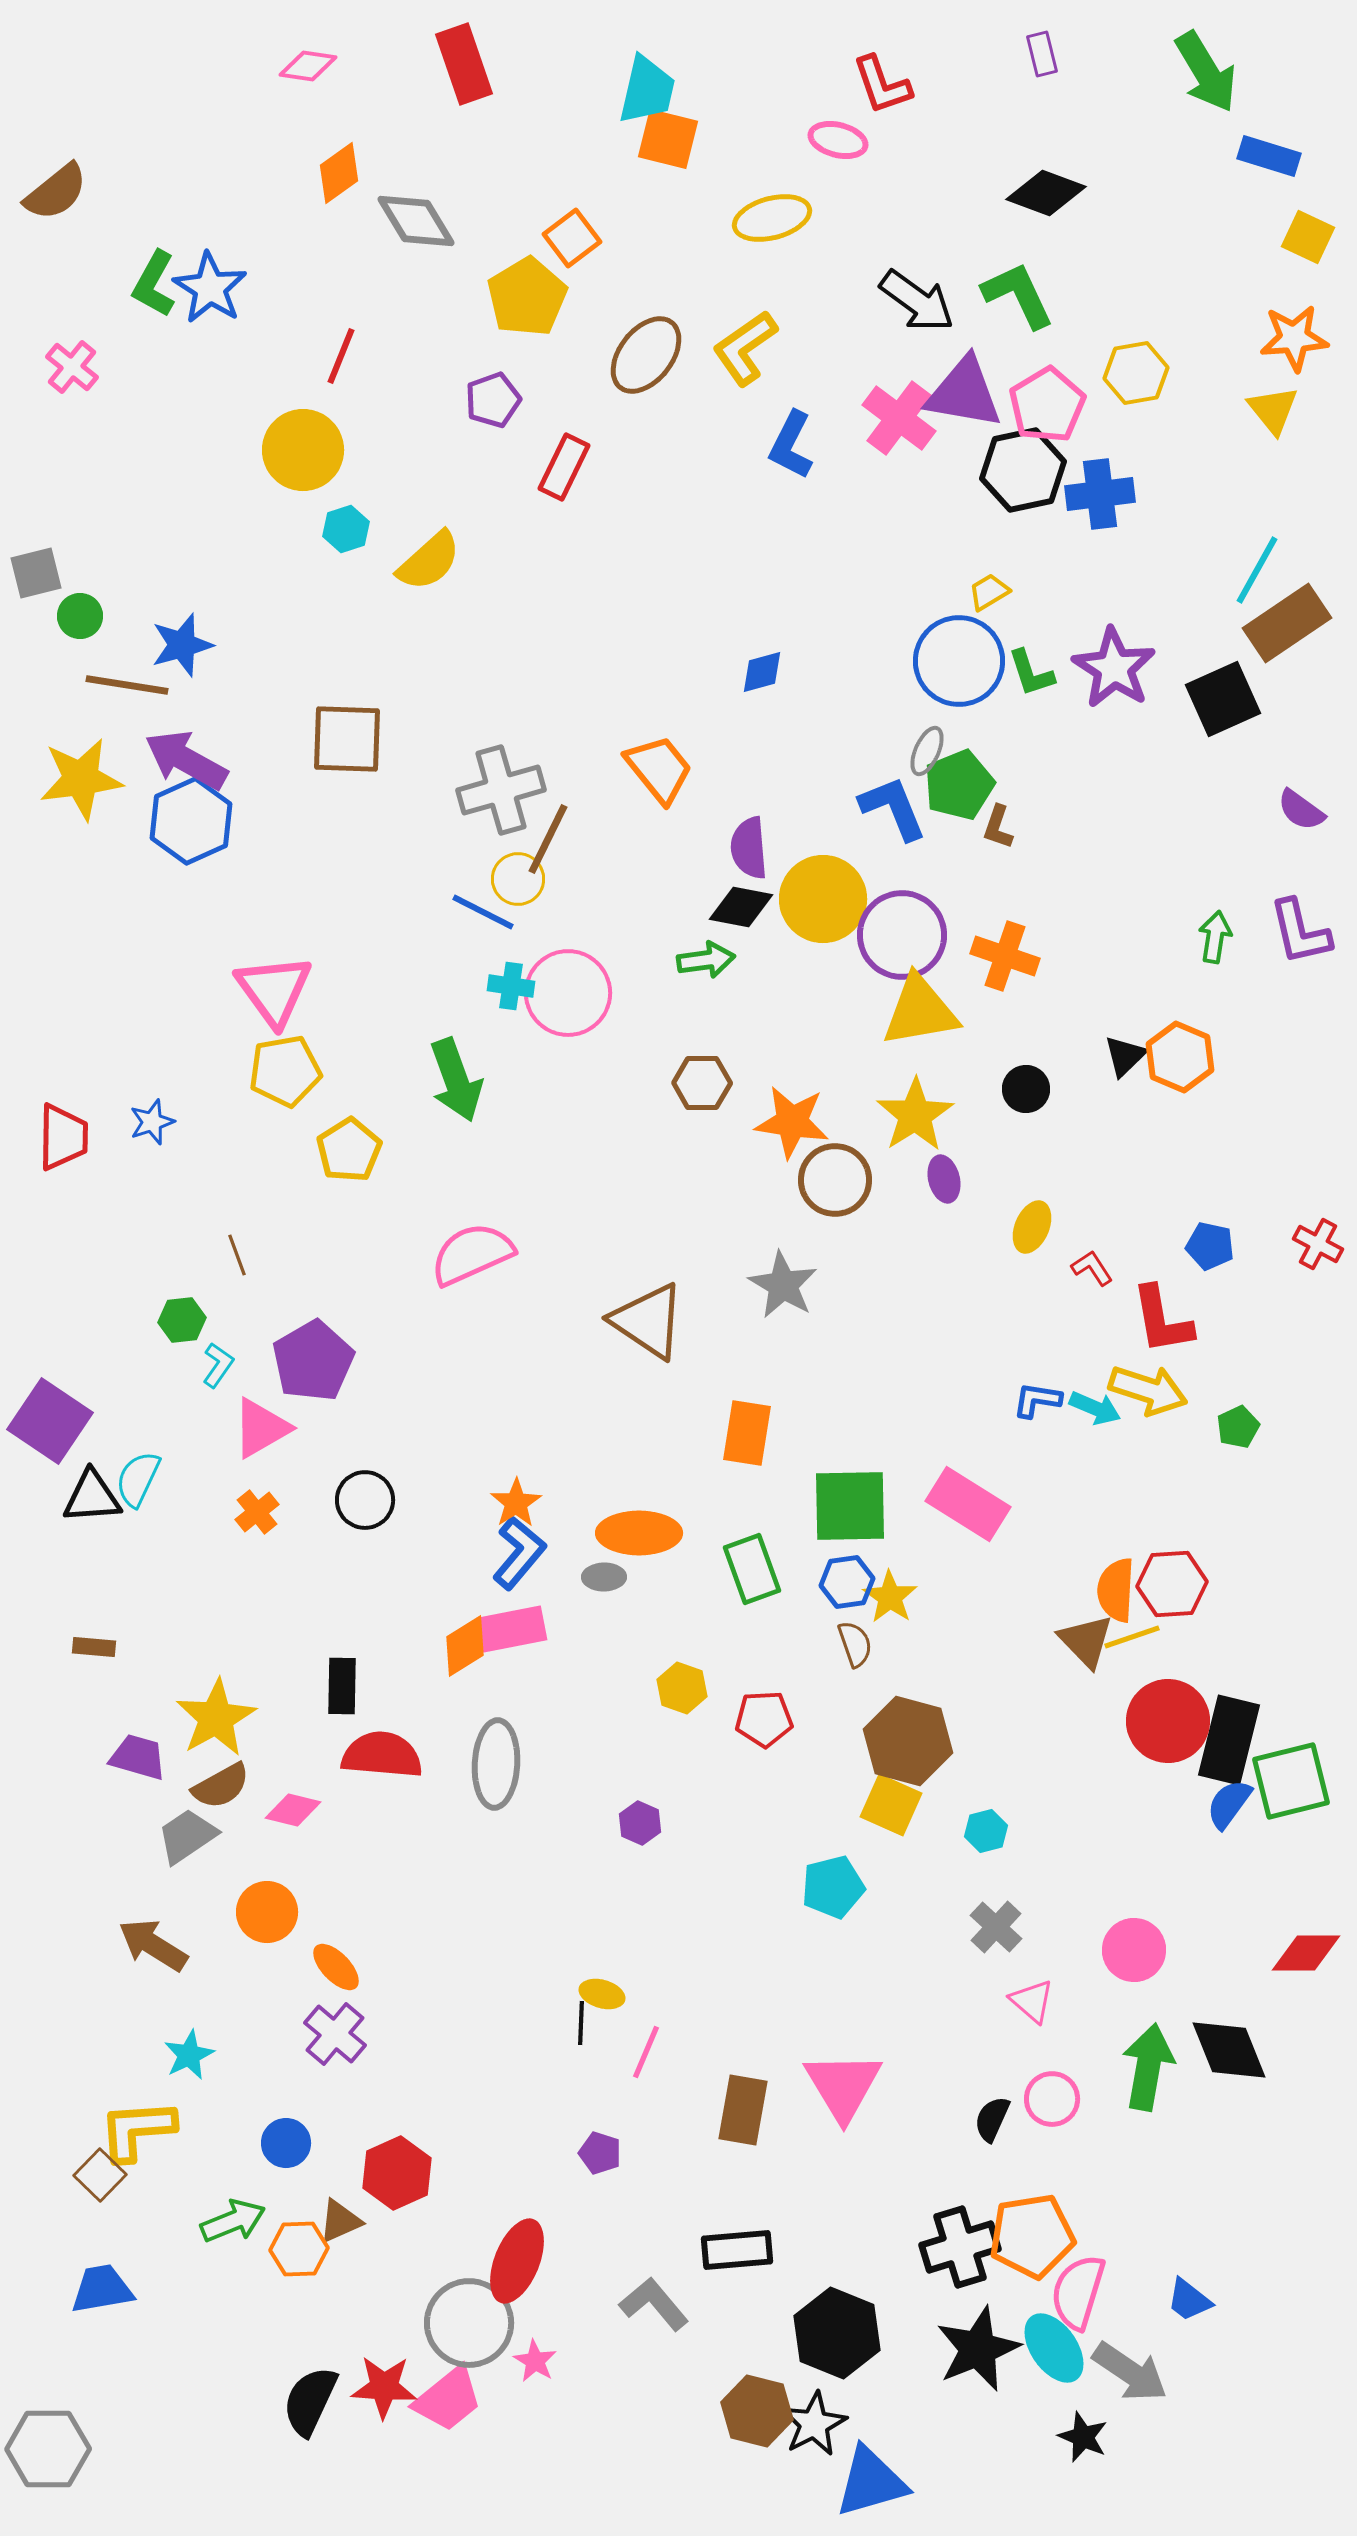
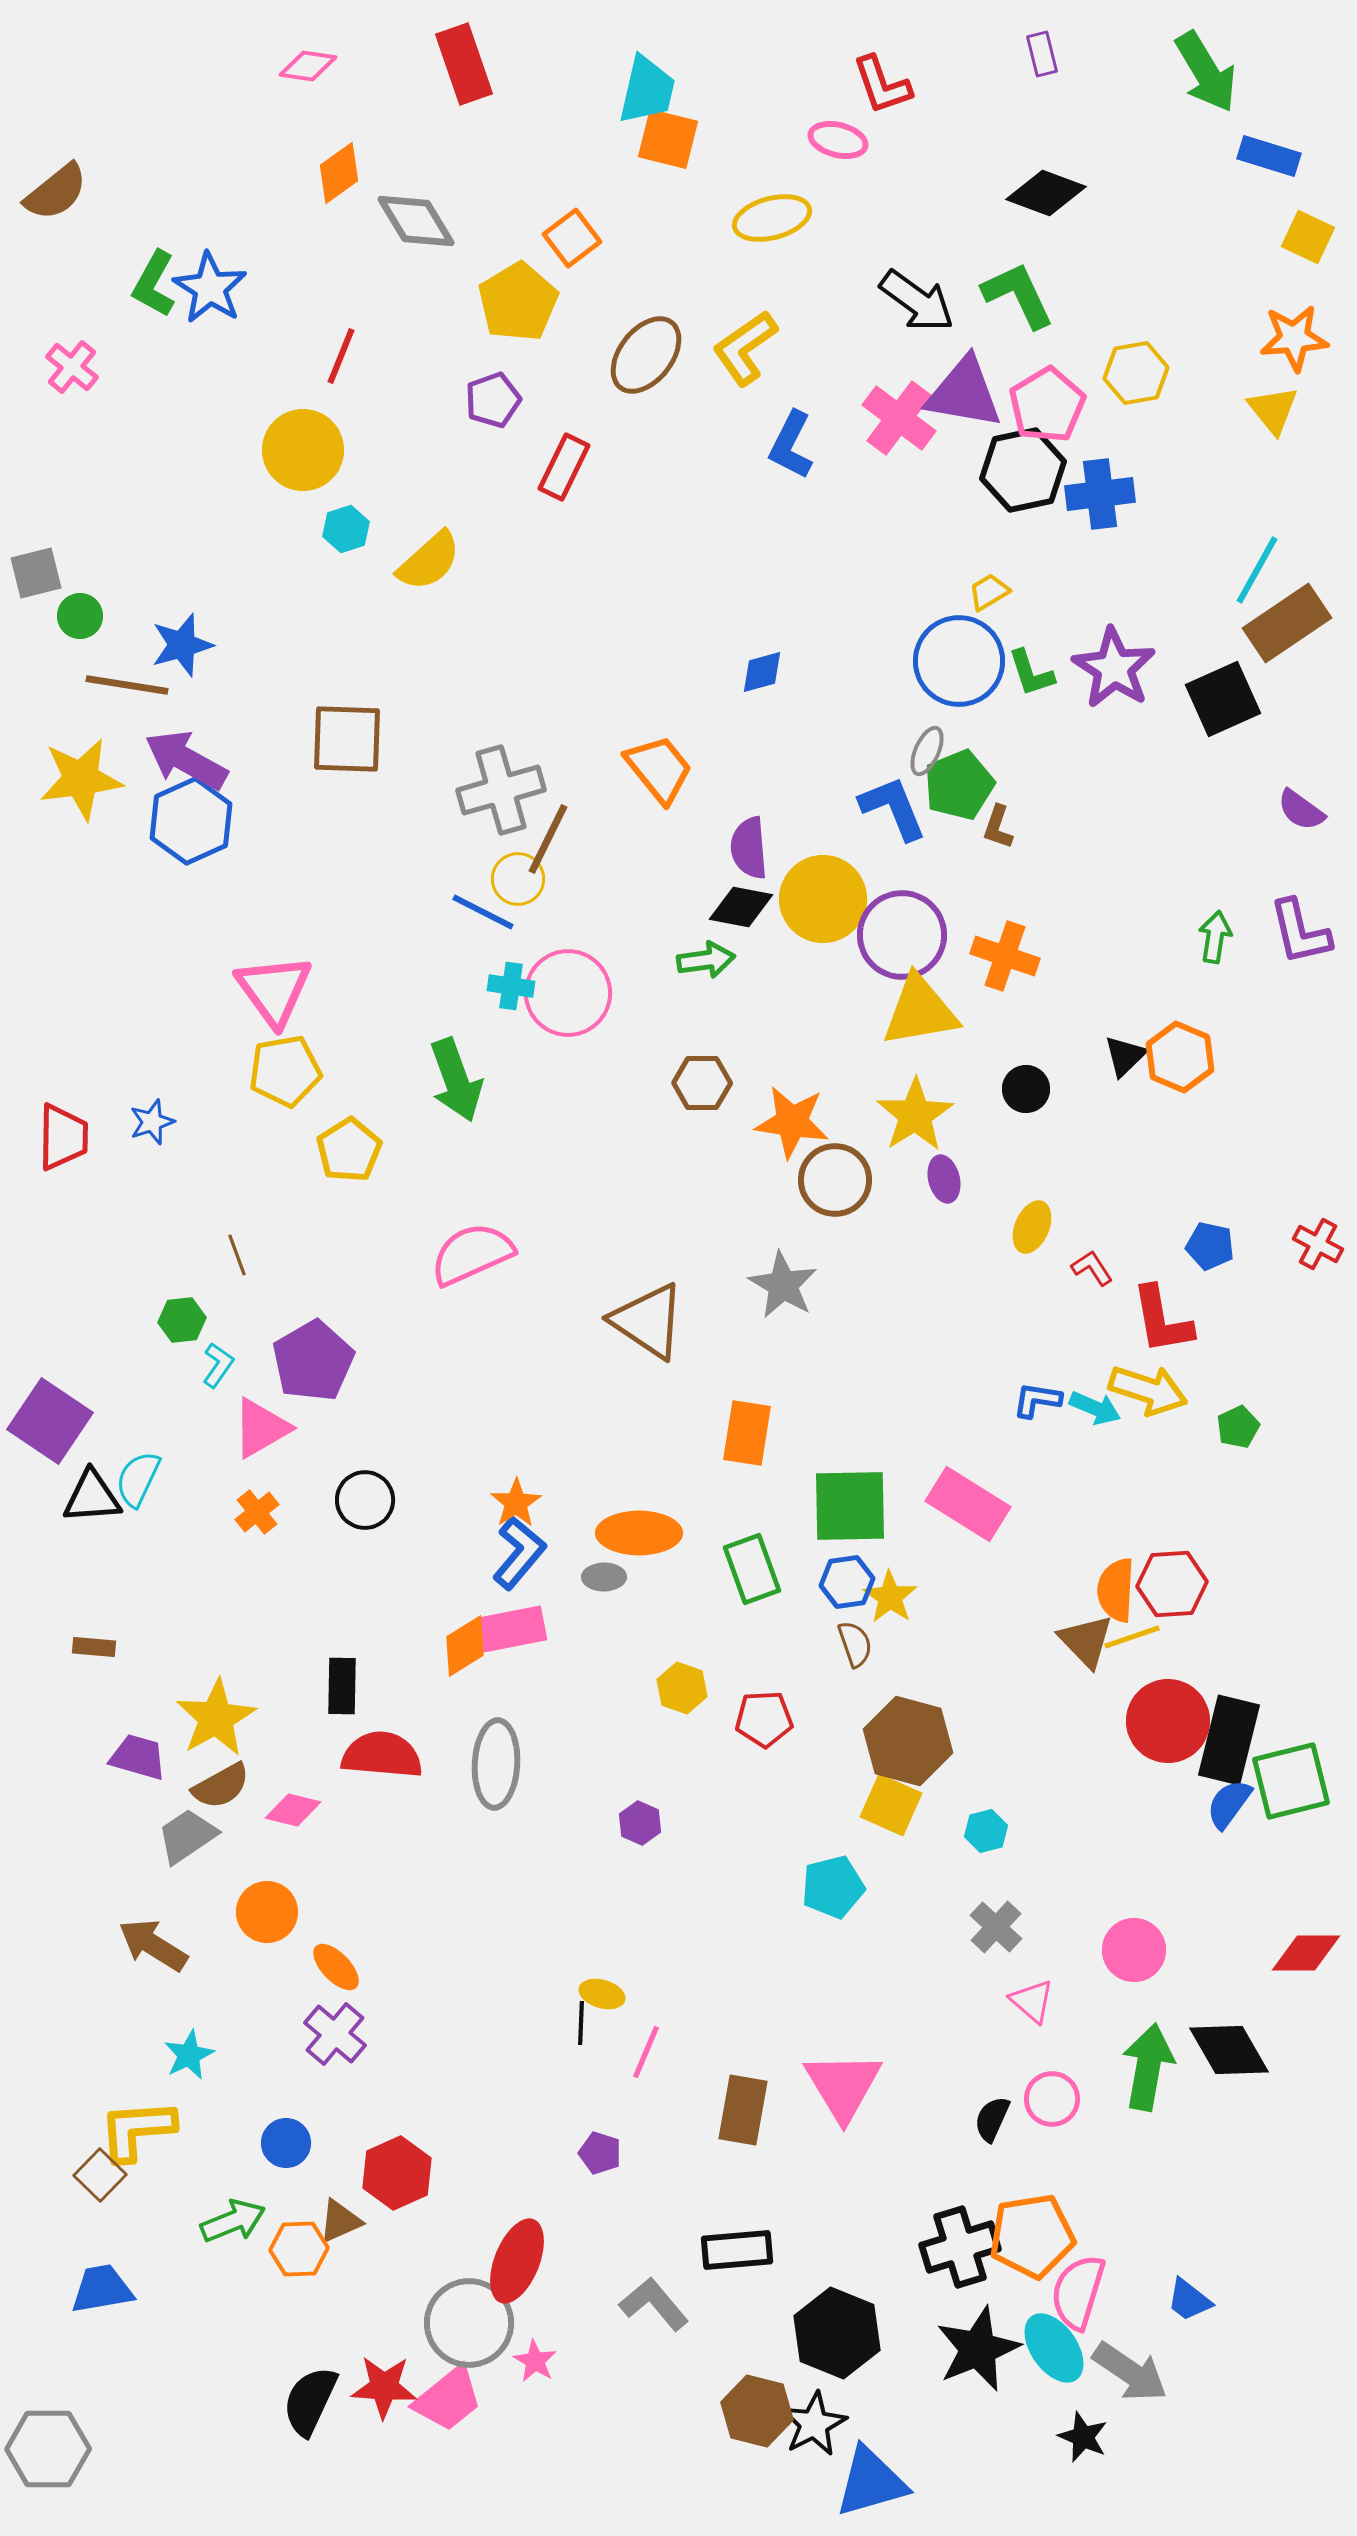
yellow pentagon at (527, 297): moved 9 px left, 5 px down
black diamond at (1229, 2050): rotated 8 degrees counterclockwise
